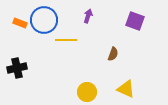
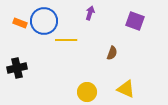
purple arrow: moved 2 px right, 3 px up
blue circle: moved 1 px down
brown semicircle: moved 1 px left, 1 px up
